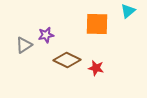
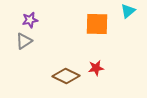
purple star: moved 16 px left, 15 px up
gray triangle: moved 4 px up
brown diamond: moved 1 px left, 16 px down
red star: rotated 21 degrees counterclockwise
